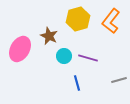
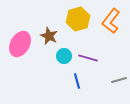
pink ellipse: moved 5 px up
blue line: moved 2 px up
